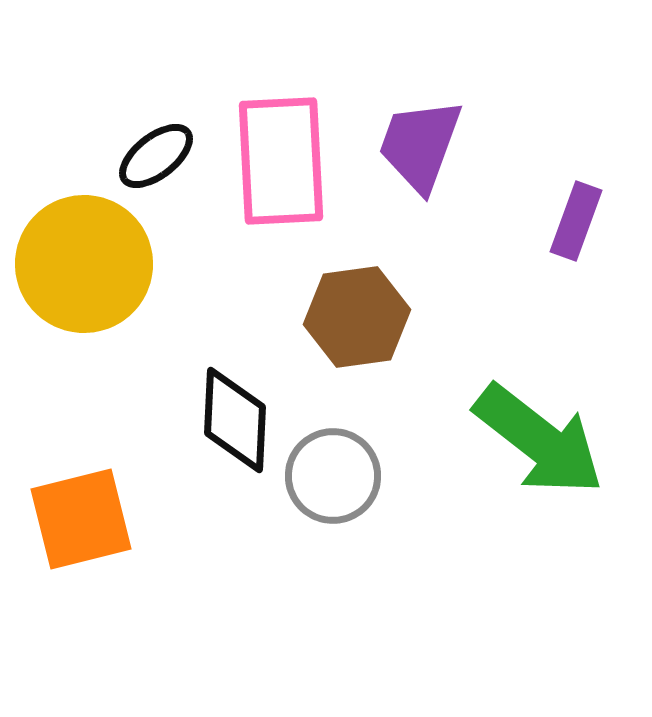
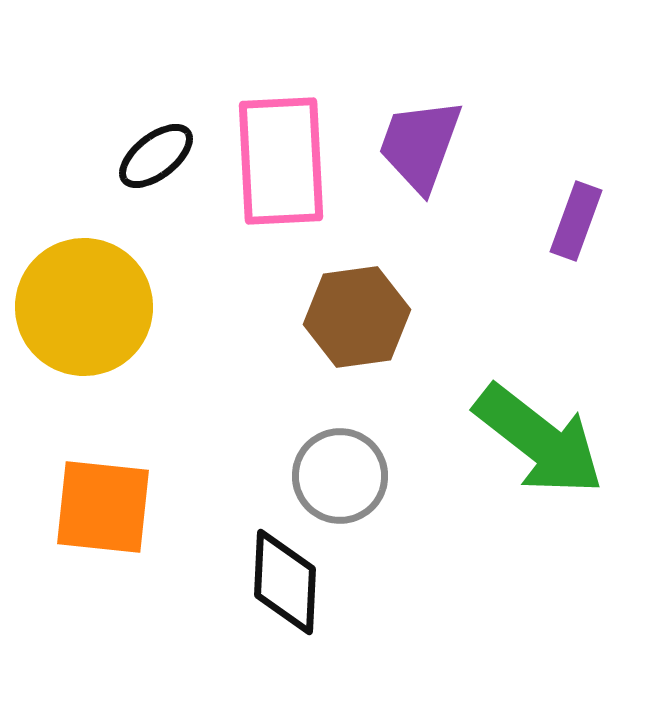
yellow circle: moved 43 px down
black diamond: moved 50 px right, 162 px down
gray circle: moved 7 px right
orange square: moved 22 px right, 12 px up; rotated 20 degrees clockwise
